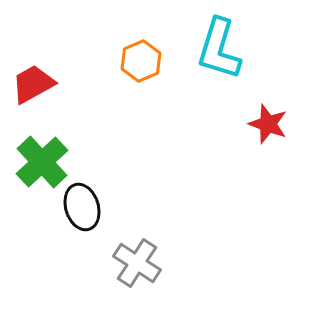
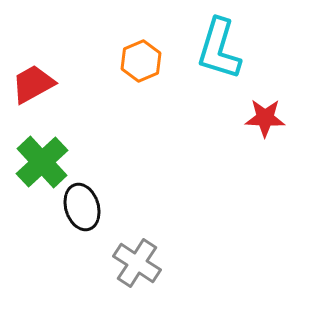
red star: moved 3 px left, 6 px up; rotated 18 degrees counterclockwise
